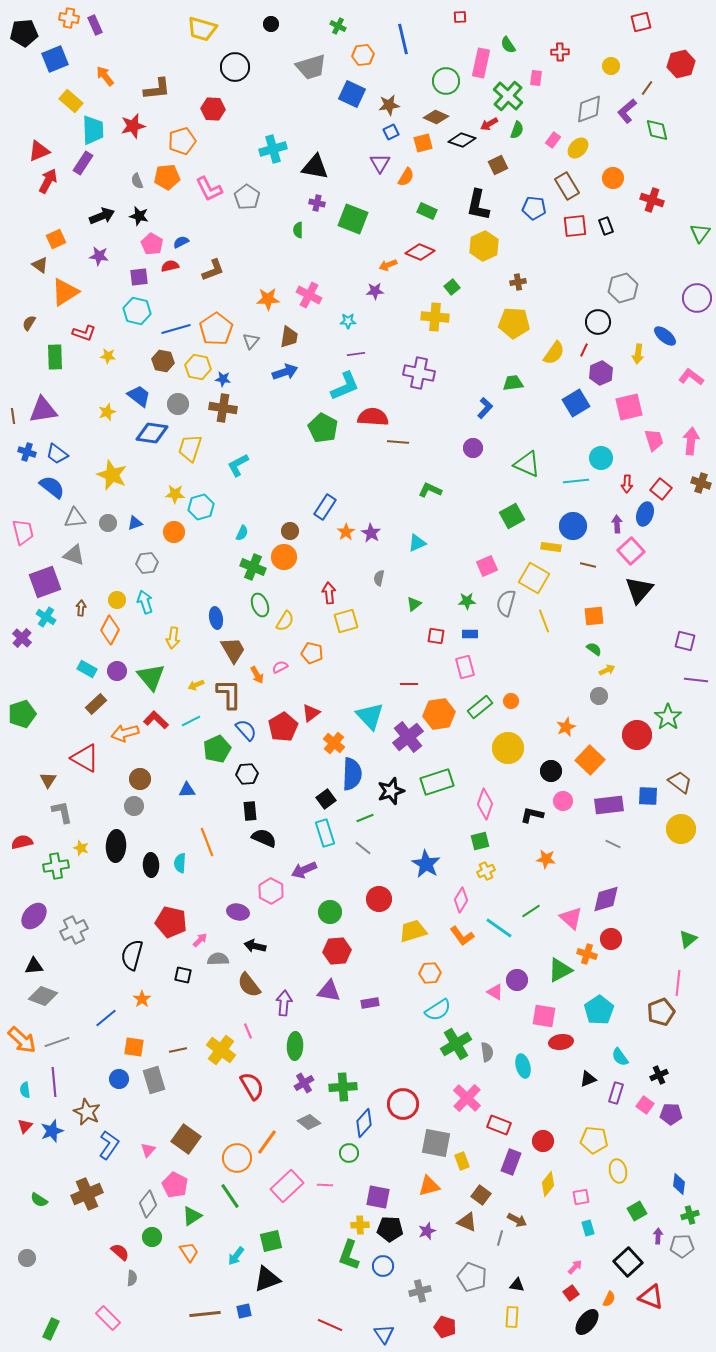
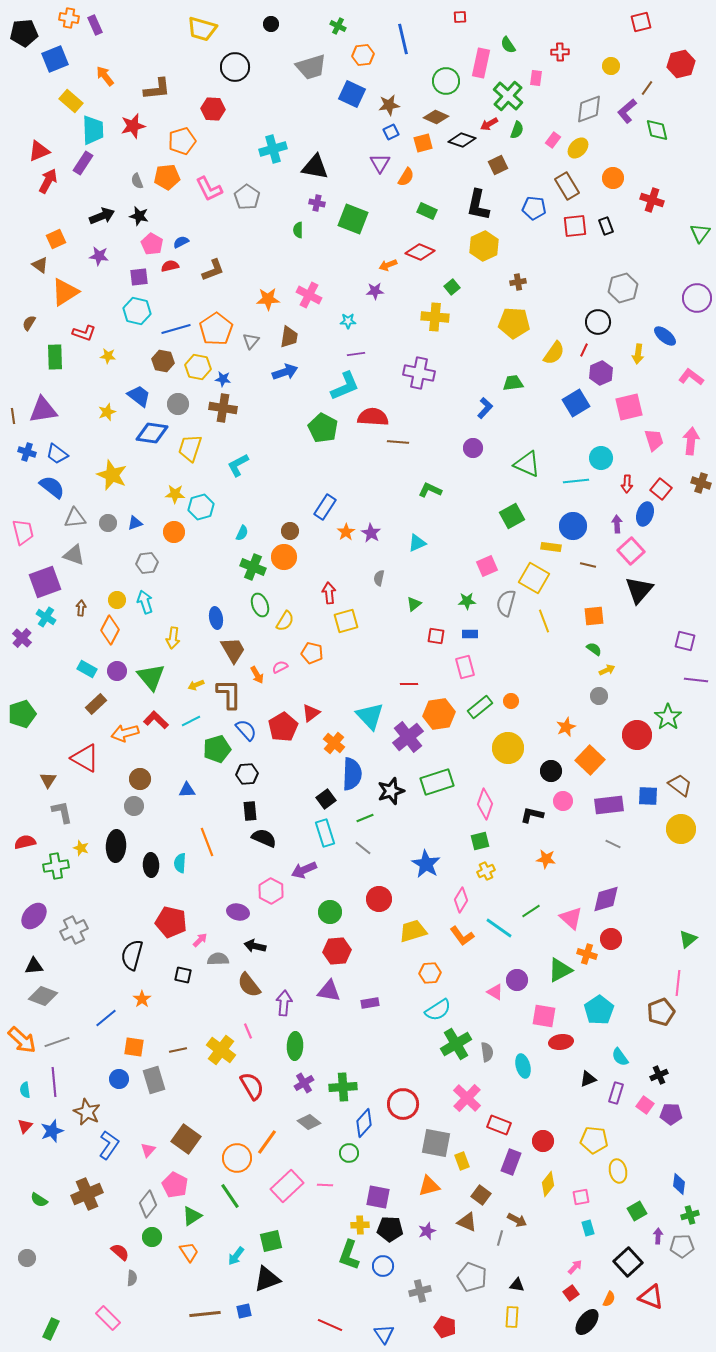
green pentagon at (217, 749): rotated 8 degrees clockwise
brown trapezoid at (680, 782): moved 3 px down
red semicircle at (22, 842): moved 3 px right
